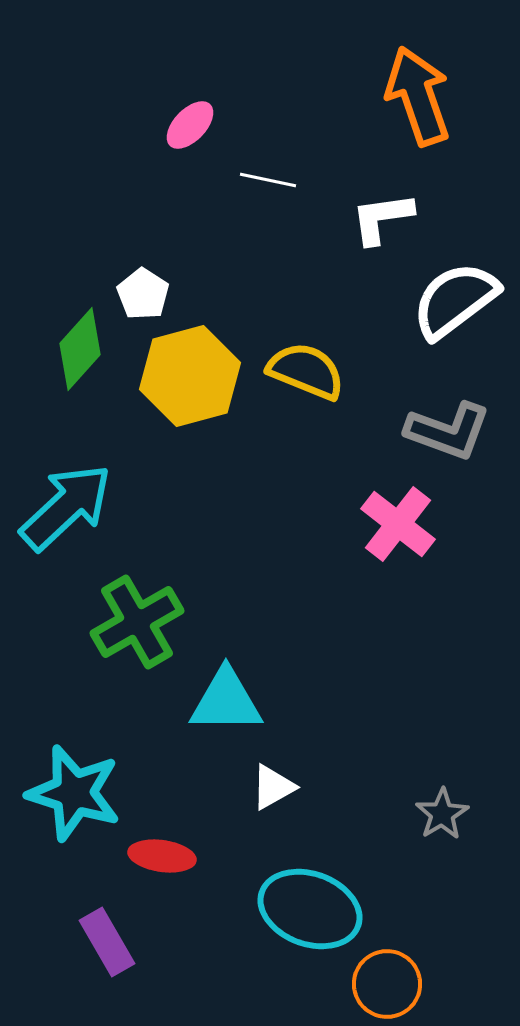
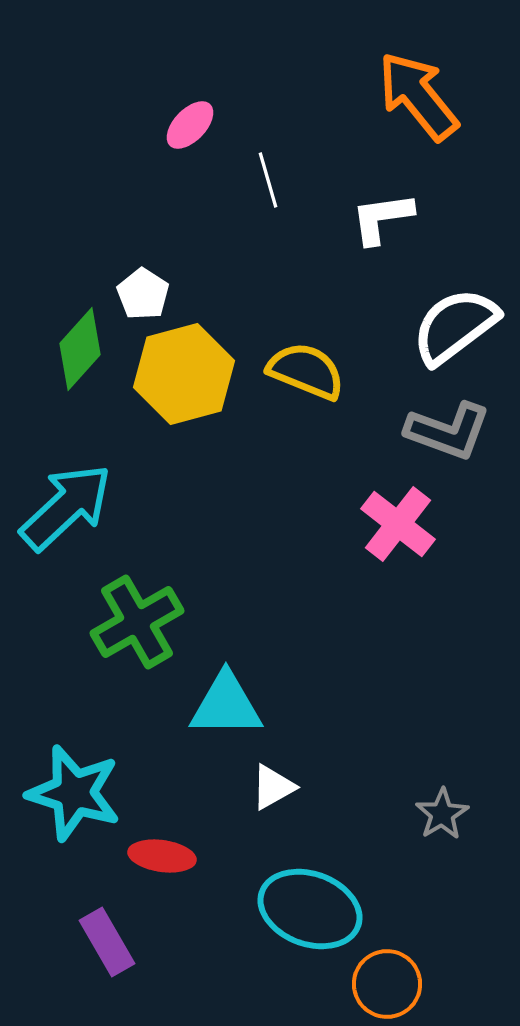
orange arrow: rotated 20 degrees counterclockwise
white line: rotated 62 degrees clockwise
white semicircle: moved 26 px down
yellow hexagon: moved 6 px left, 2 px up
cyan triangle: moved 4 px down
